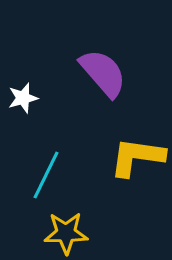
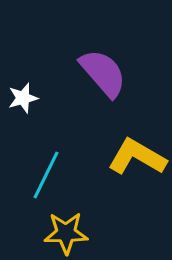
yellow L-shape: rotated 22 degrees clockwise
